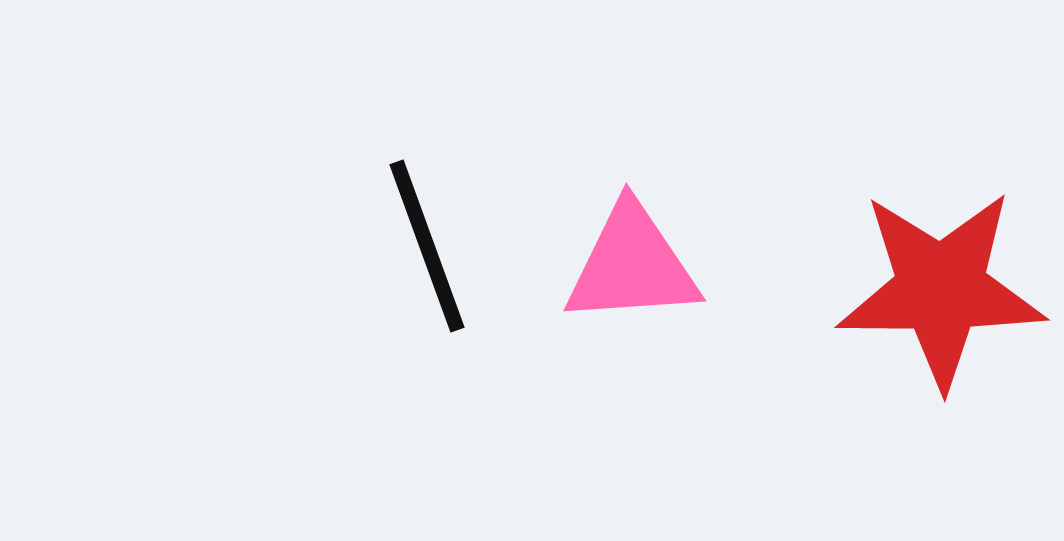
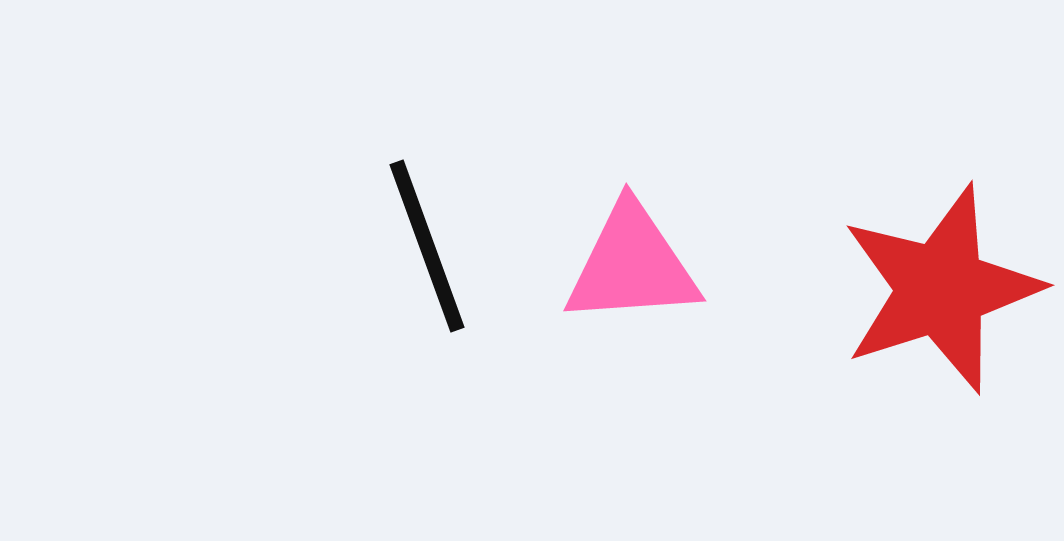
red star: rotated 18 degrees counterclockwise
